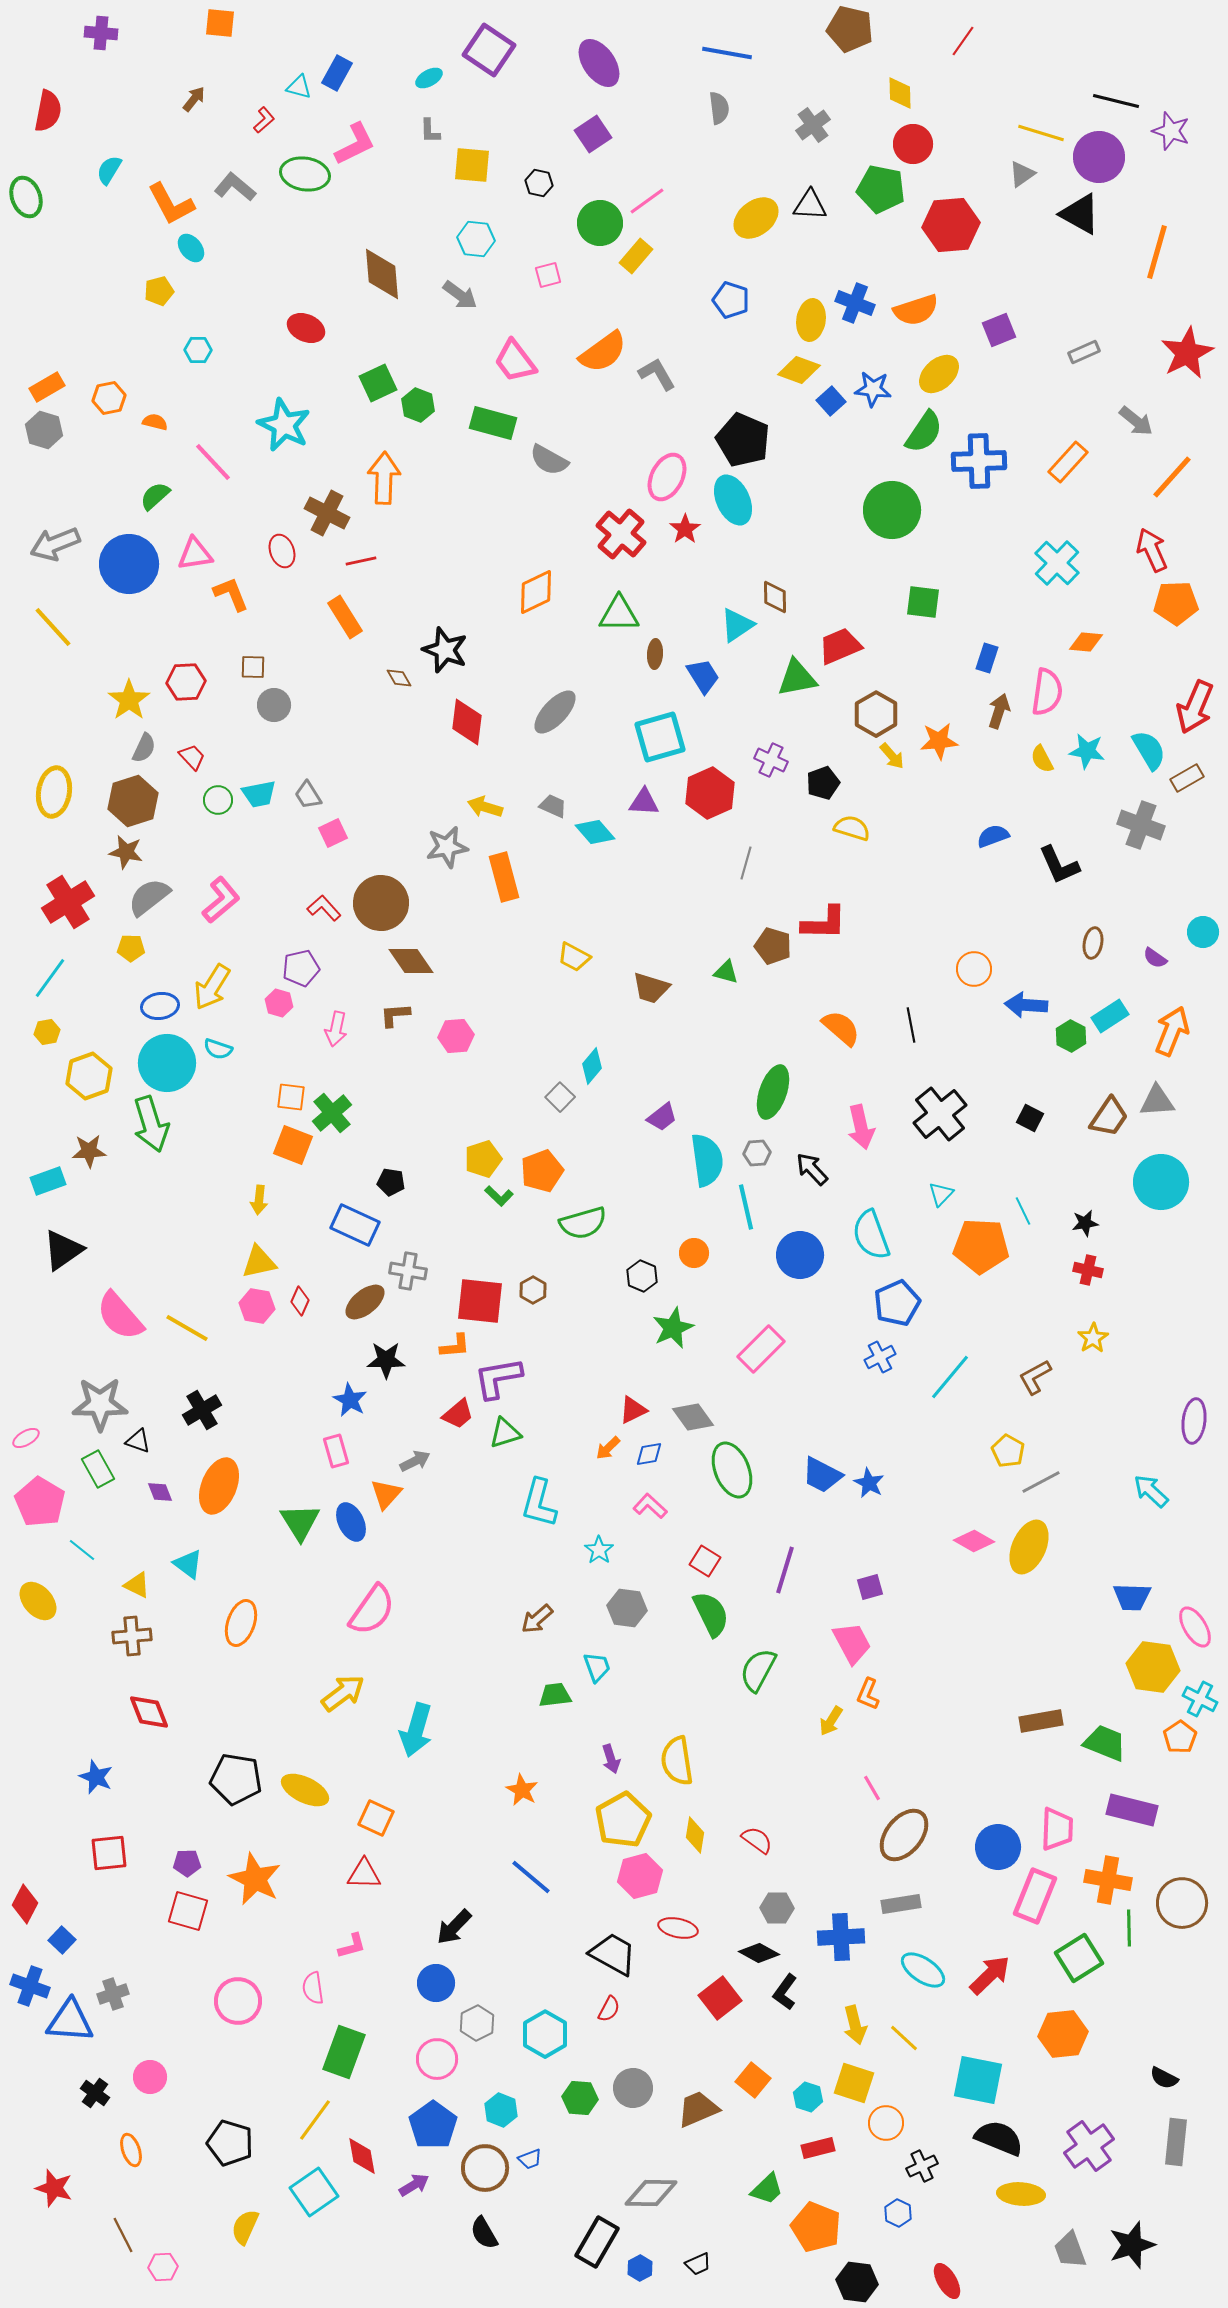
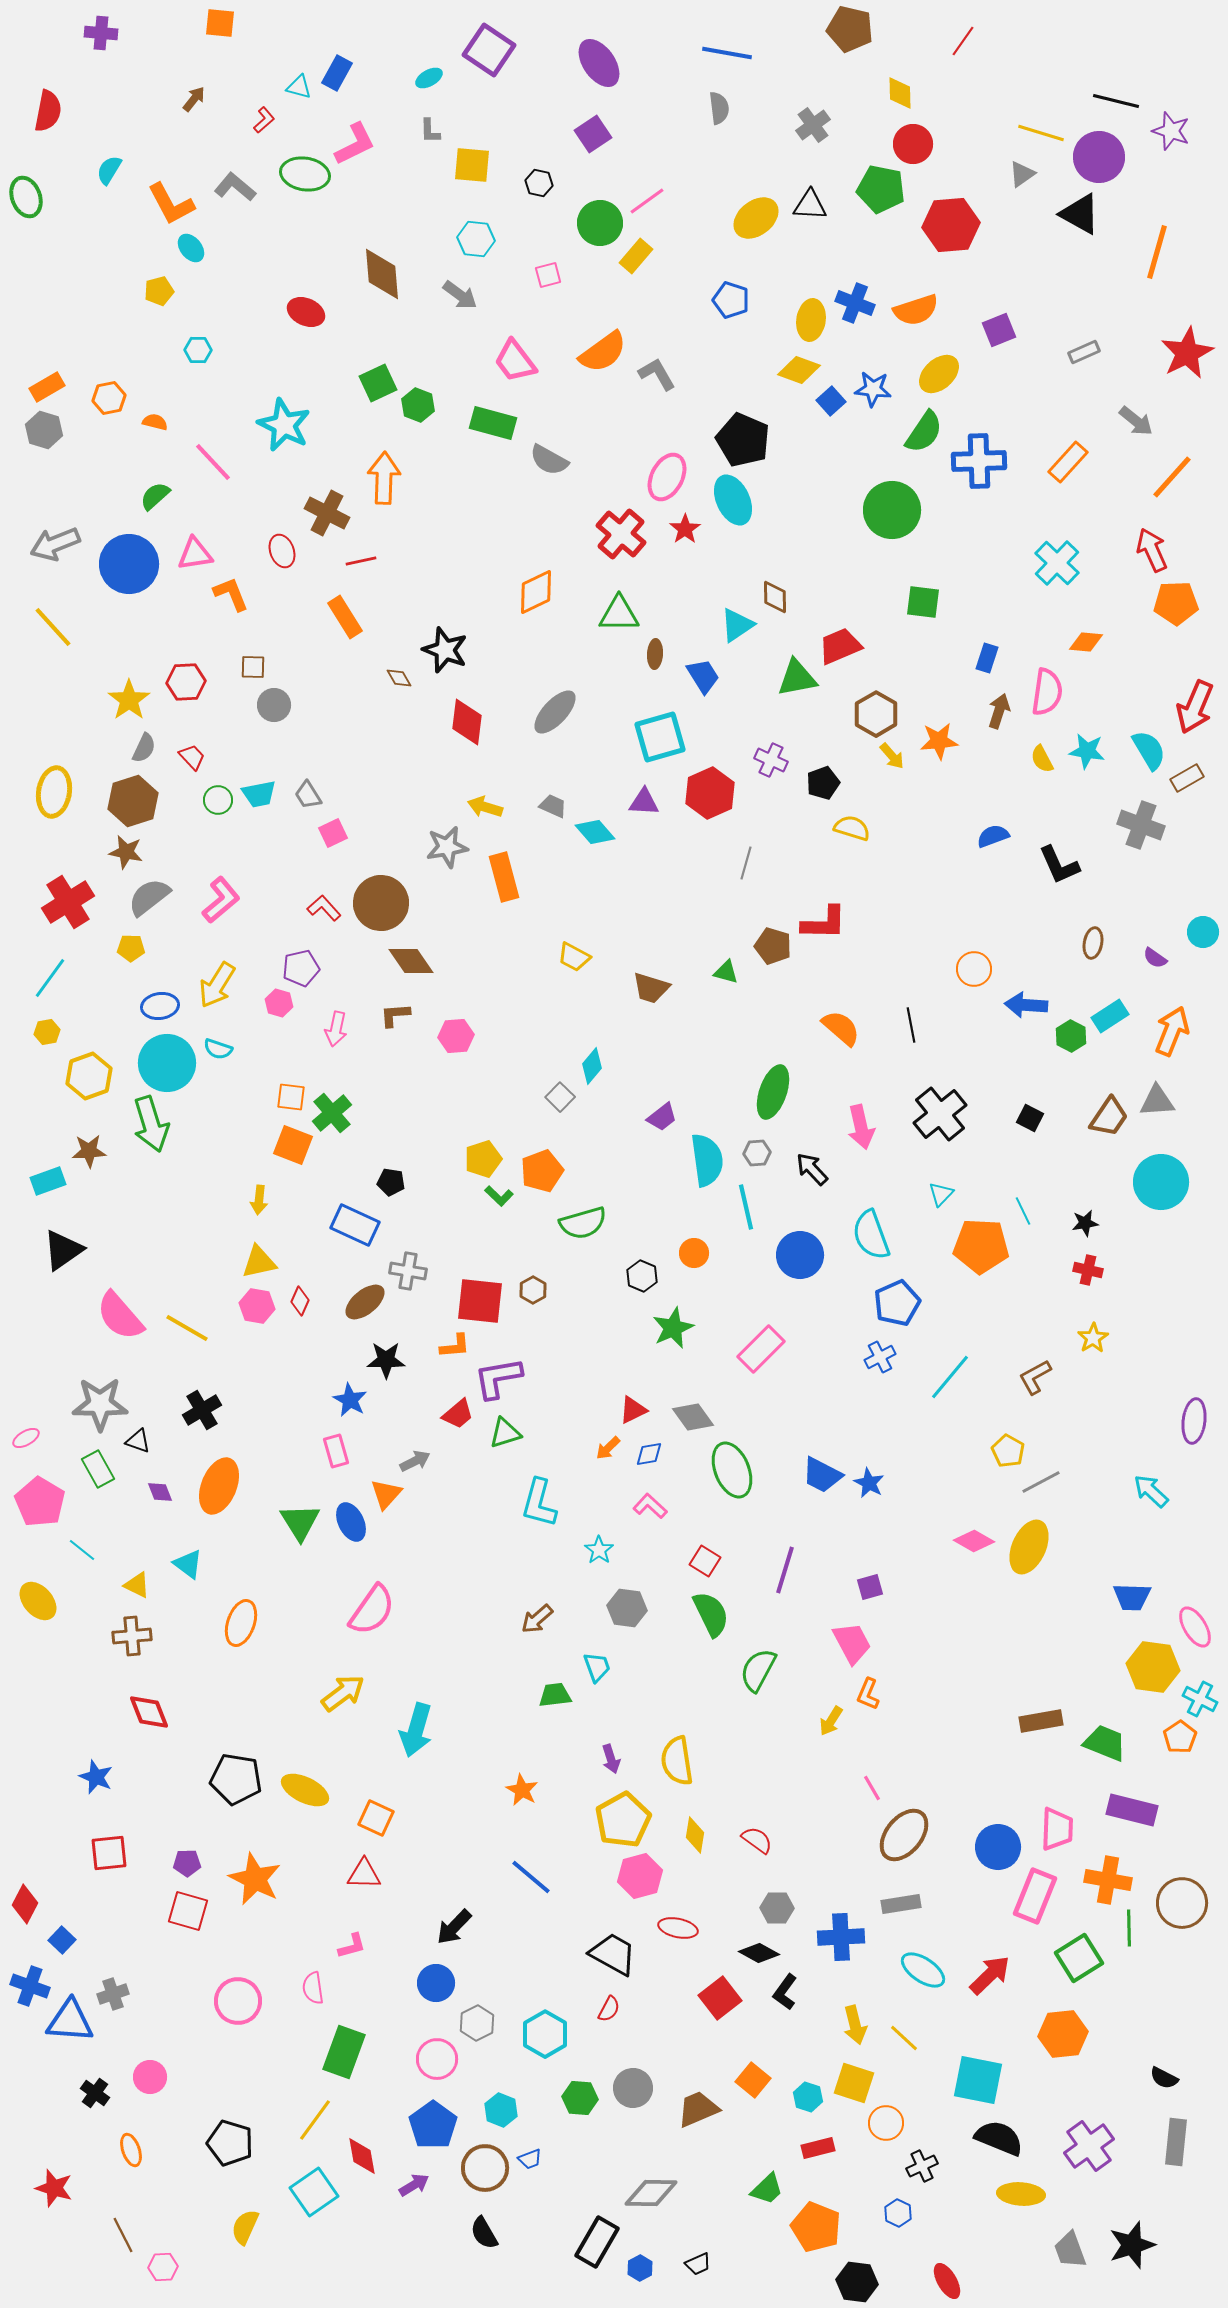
red ellipse at (306, 328): moved 16 px up
yellow arrow at (212, 987): moved 5 px right, 2 px up
